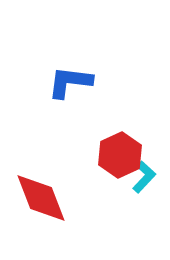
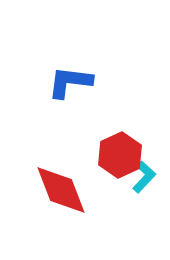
red diamond: moved 20 px right, 8 px up
